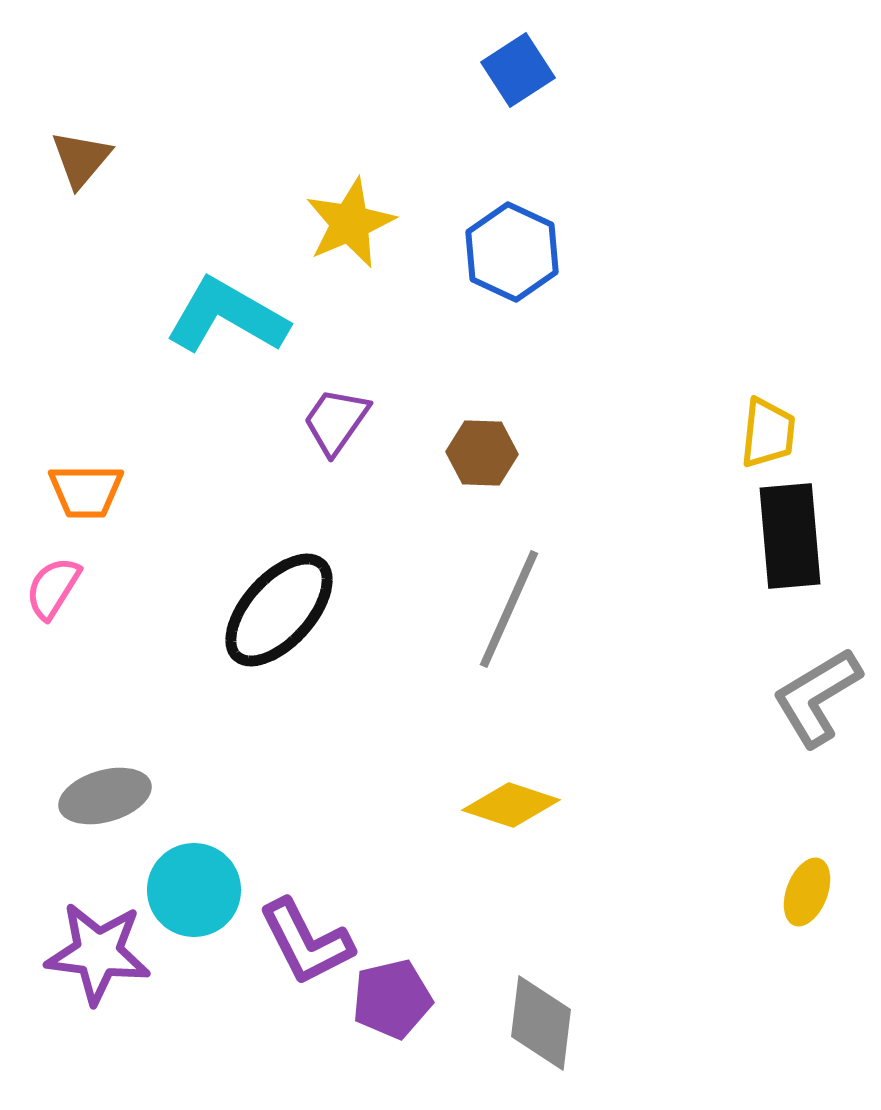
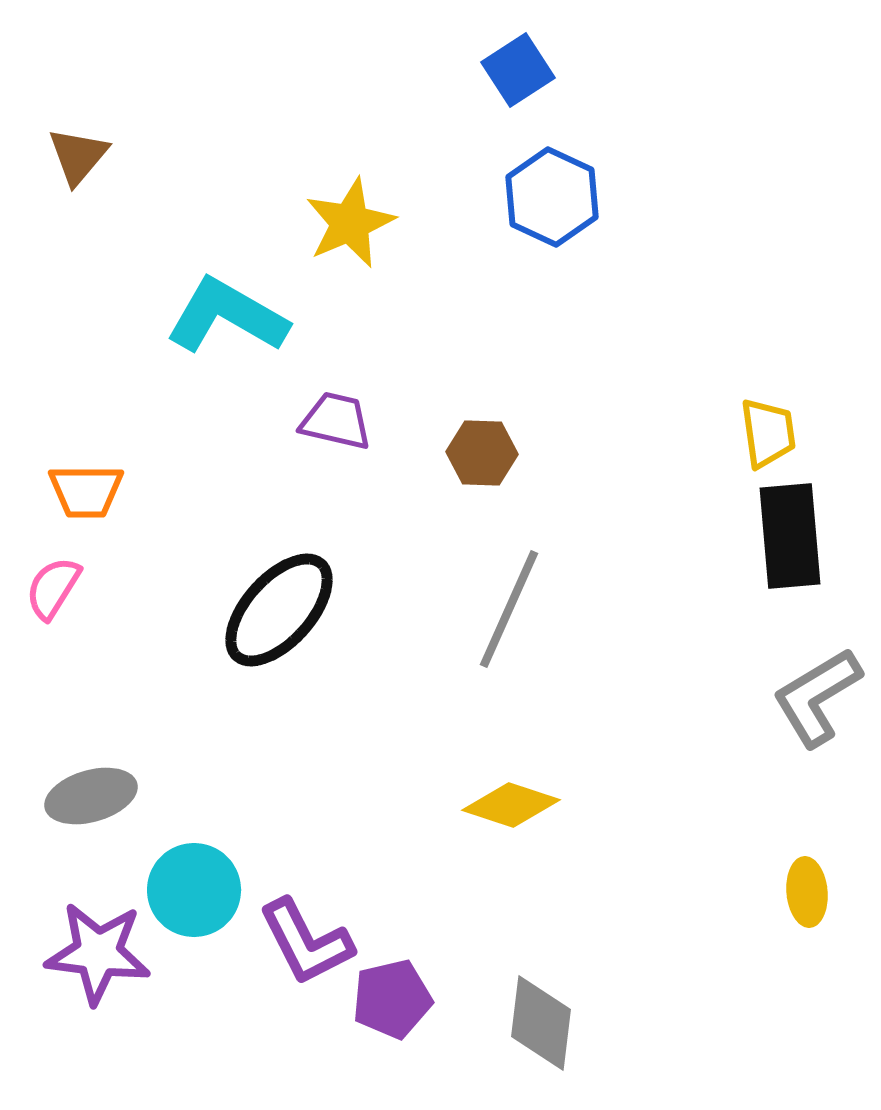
brown triangle: moved 3 px left, 3 px up
blue hexagon: moved 40 px right, 55 px up
purple trapezoid: rotated 68 degrees clockwise
yellow trapezoid: rotated 14 degrees counterclockwise
gray ellipse: moved 14 px left
yellow ellipse: rotated 26 degrees counterclockwise
